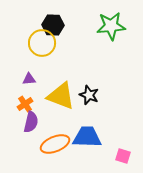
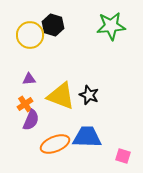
black hexagon: rotated 15 degrees clockwise
yellow circle: moved 12 px left, 8 px up
purple semicircle: moved 2 px up; rotated 10 degrees clockwise
